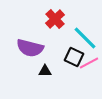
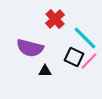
pink line: moved 2 px up; rotated 18 degrees counterclockwise
